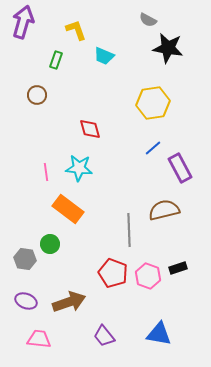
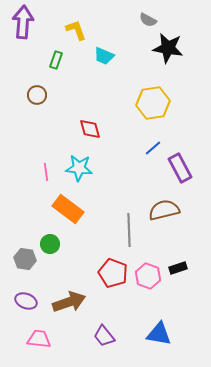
purple arrow: rotated 12 degrees counterclockwise
